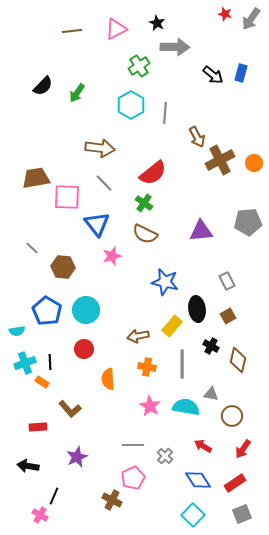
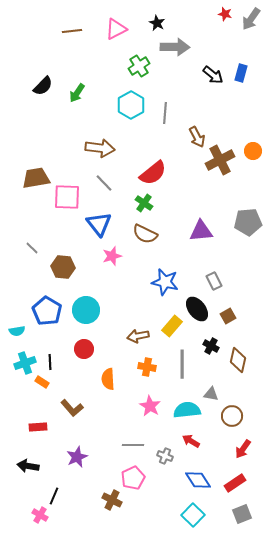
orange circle at (254, 163): moved 1 px left, 12 px up
blue triangle at (97, 224): moved 2 px right
gray rectangle at (227, 281): moved 13 px left
black ellipse at (197, 309): rotated 30 degrees counterclockwise
cyan semicircle at (186, 407): moved 1 px right, 3 px down; rotated 16 degrees counterclockwise
brown L-shape at (70, 409): moved 2 px right, 1 px up
red arrow at (203, 446): moved 12 px left, 5 px up
gray cross at (165, 456): rotated 21 degrees counterclockwise
